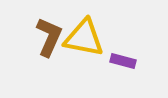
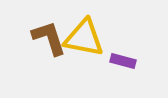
brown L-shape: moved 1 px down; rotated 42 degrees counterclockwise
